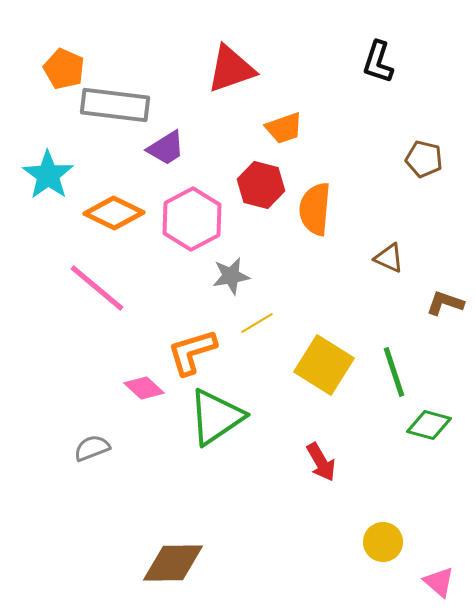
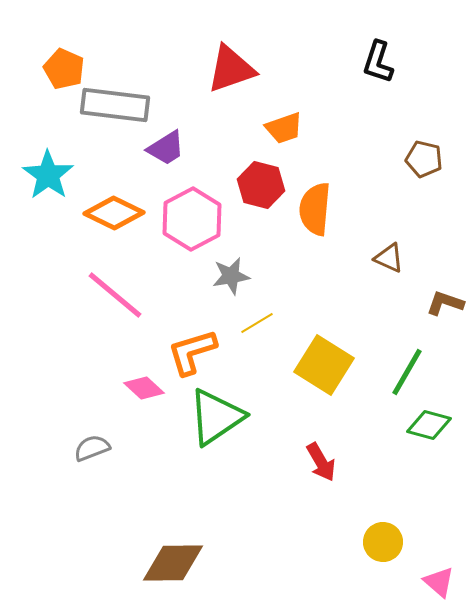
pink line: moved 18 px right, 7 px down
green line: moved 13 px right; rotated 48 degrees clockwise
